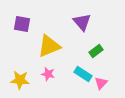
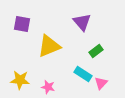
pink star: moved 13 px down
